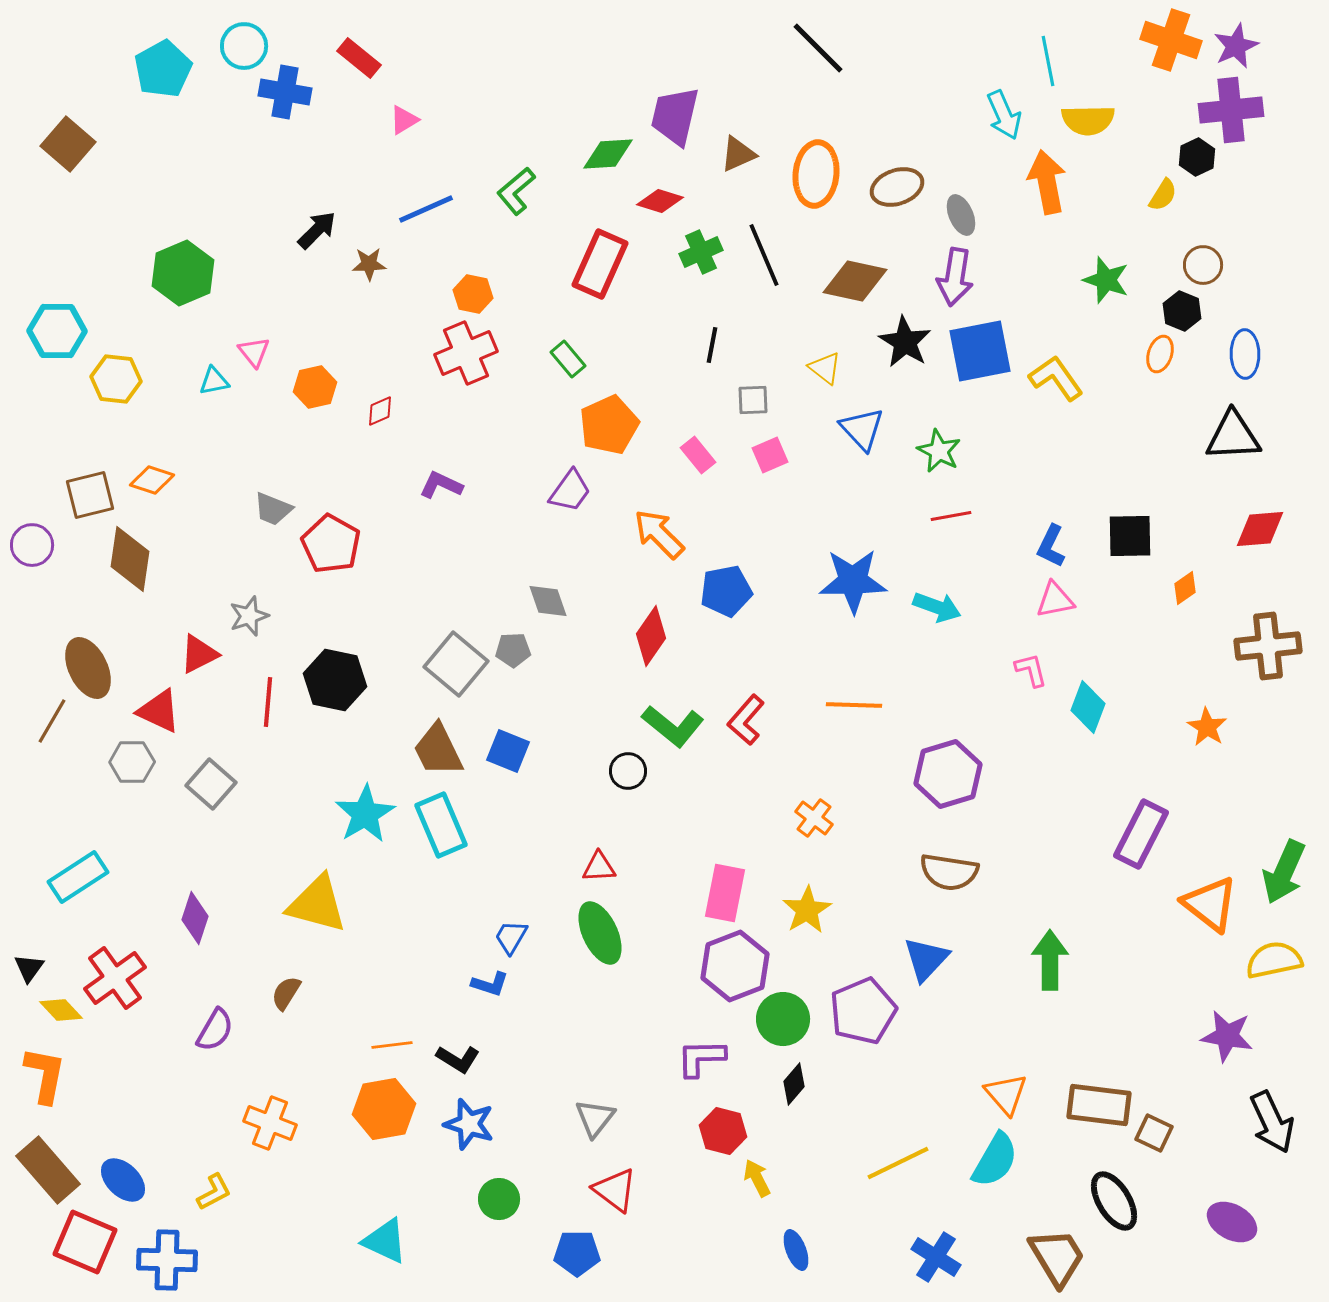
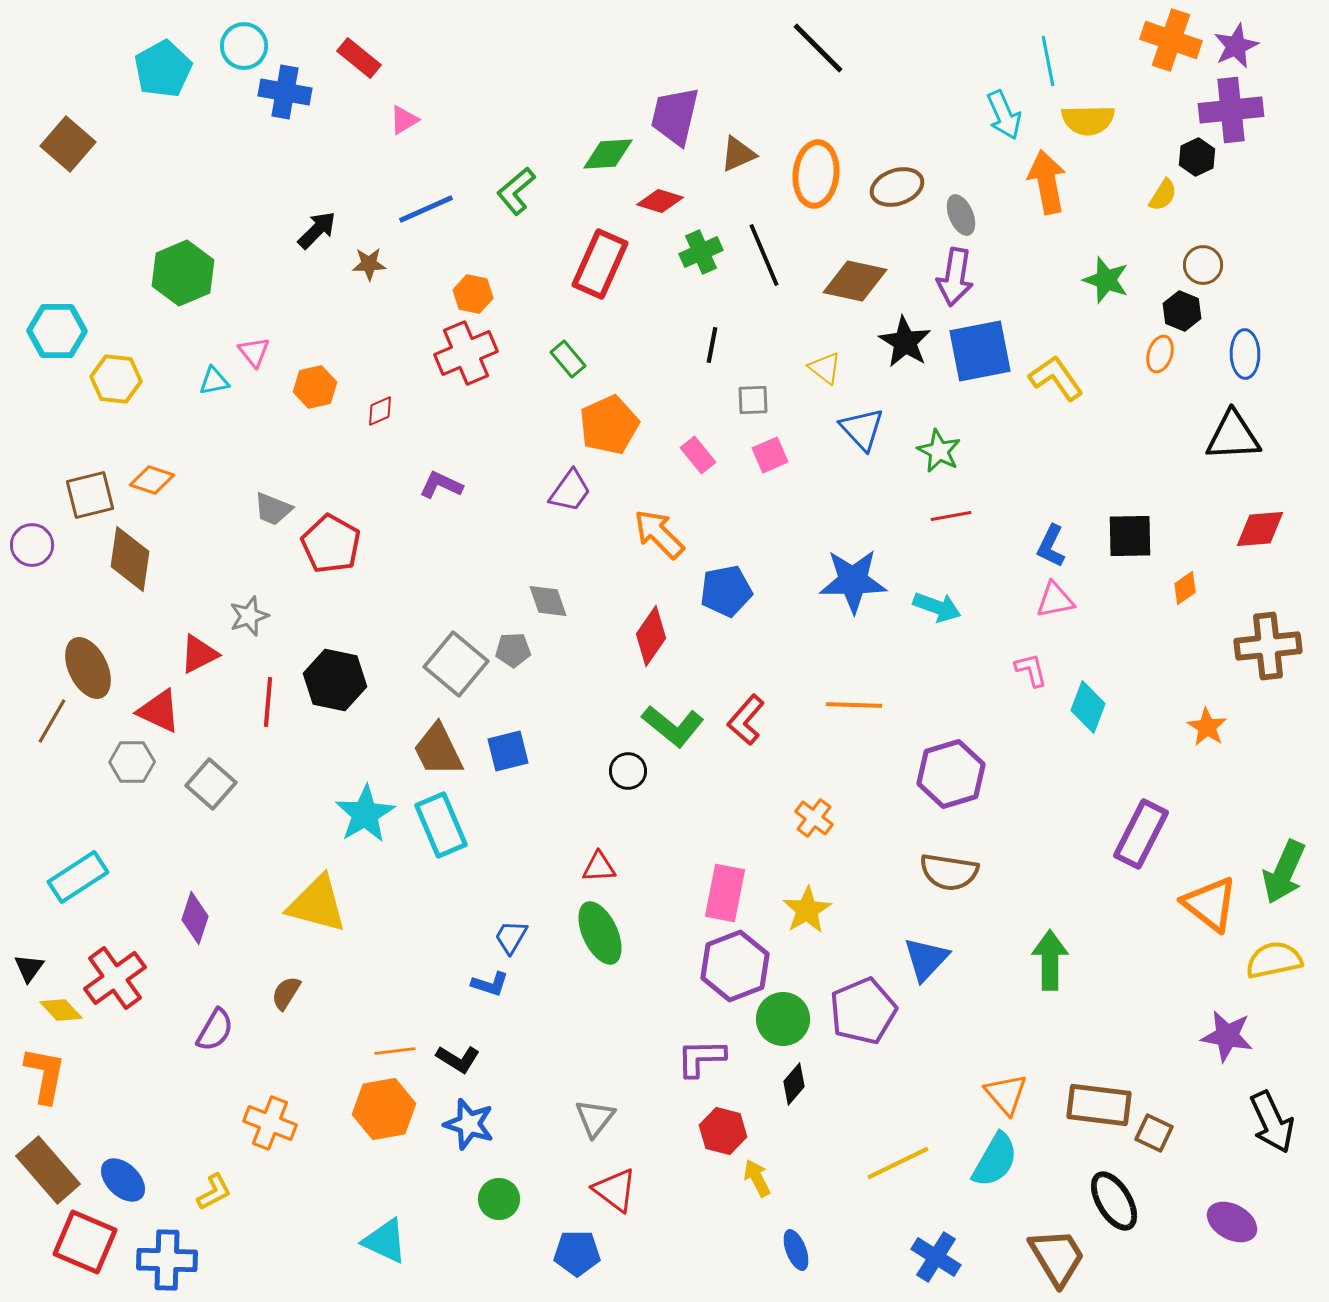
blue square at (508, 751): rotated 36 degrees counterclockwise
purple hexagon at (948, 774): moved 3 px right
orange line at (392, 1045): moved 3 px right, 6 px down
